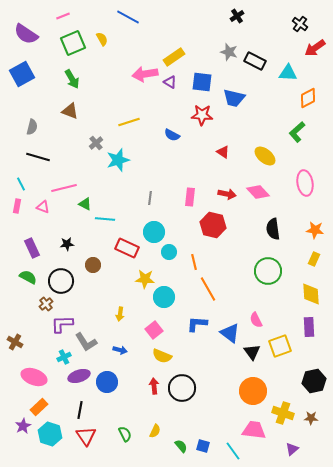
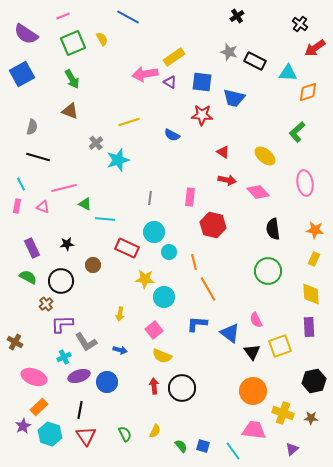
orange diamond at (308, 98): moved 6 px up; rotated 10 degrees clockwise
red arrow at (227, 194): moved 14 px up
